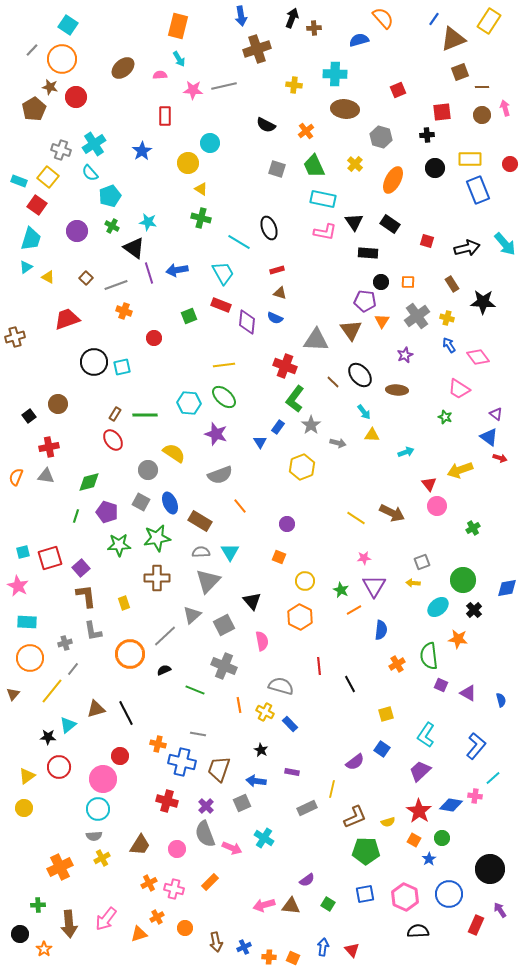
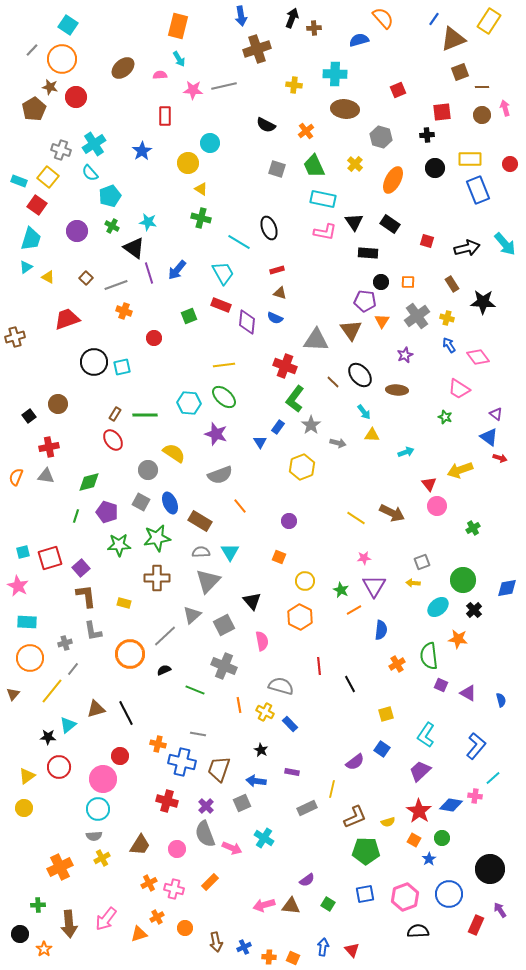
blue arrow at (177, 270): rotated 40 degrees counterclockwise
purple circle at (287, 524): moved 2 px right, 3 px up
yellow rectangle at (124, 603): rotated 56 degrees counterclockwise
pink hexagon at (405, 897): rotated 16 degrees clockwise
